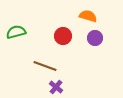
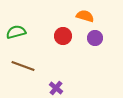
orange semicircle: moved 3 px left
brown line: moved 22 px left
purple cross: moved 1 px down
